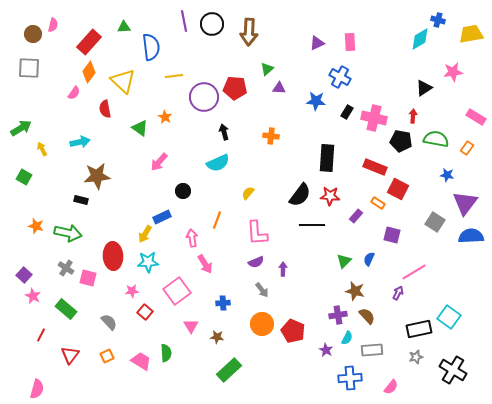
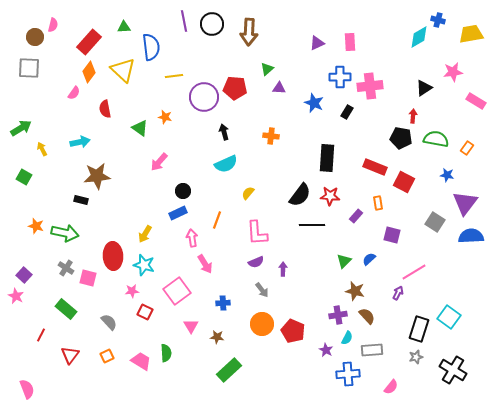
brown circle at (33, 34): moved 2 px right, 3 px down
cyan diamond at (420, 39): moved 1 px left, 2 px up
blue cross at (340, 77): rotated 30 degrees counterclockwise
yellow triangle at (123, 81): moved 11 px up
blue star at (316, 101): moved 2 px left, 2 px down; rotated 18 degrees clockwise
orange star at (165, 117): rotated 16 degrees counterclockwise
pink rectangle at (476, 117): moved 16 px up
pink cross at (374, 118): moved 4 px left, 32 px up; rotated 20 degrees counterclockwise
black pentagon at (401, 141): moved 3 px up
cyan semicircle at (218, 163): moved 8 px right, 1 px down
red square at (398, 189): moved 6 px right, 7 px up
orange rectangle at (378, 203): rotated 48 degrees clockwise
blue rectangle at (162, 217): moved 16 px right, 4 px up
green arrow at (68, 233): moved 3 px left
blue semicircle at (369, 259): rotated 24 degrees clockwise
cyan star at (148, 262): moved 4 px left, 3 px down; rotated 20 degrees clockwise
pink star at (33, 296): moved 17 px left
red square at (145, 312): rotated 14 degrees counterclockwise
black rectangle at (419, 329): rotated 60 degrees counterclockwise
blue cross at (350, 378): moved 2 px left, 4 px up
pink semicircle at (37, 389): moved 10 px left; rotated 36 degrees counterclockwise
